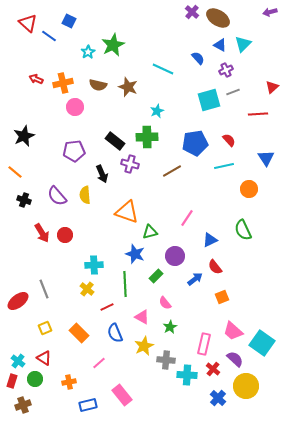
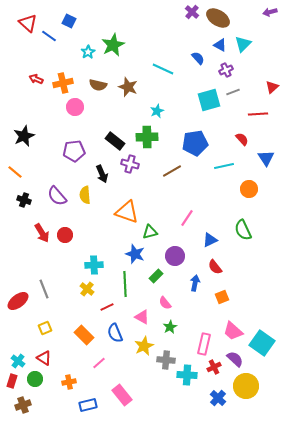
red semicircle at (229, 140): moved 13 px right, 1 px up
blue arrow at (195, 279): moved 4 px down; rotated 42 degrees counterclockwise
orange rectangle at (79, 333): moved 5 px right, 2 px down
red cross at (213, 369): moved 1 px right, 2 px up; rotated 24 degrees clockwise
